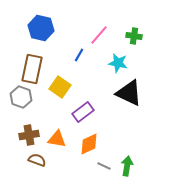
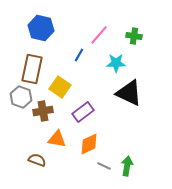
cyan star: moved 2 px left; rotated 12 degrees counterclockwise
brown cross: moved 14 px right, 24 px up
